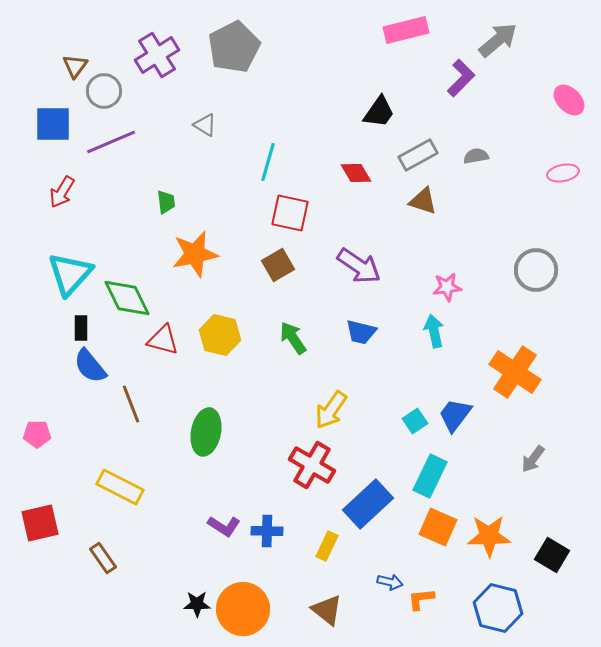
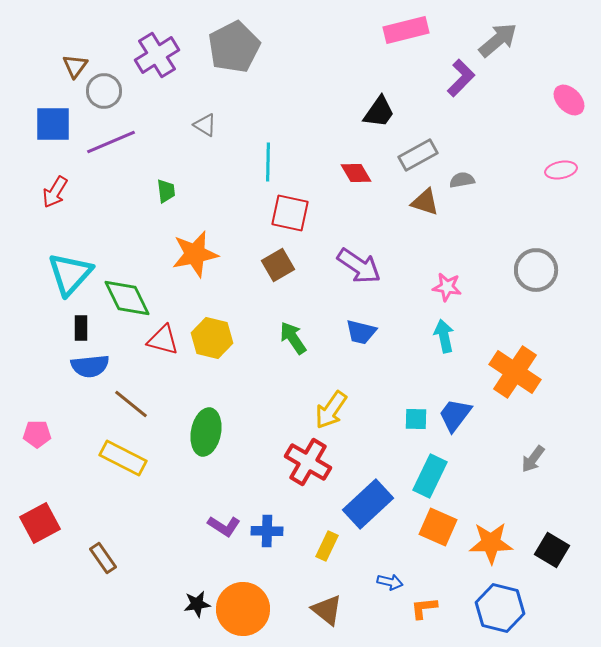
gray semicircle at (476, 156): moved 14 px left, 24 px down
cyan line at (268, 162): rotated 15 degrees counterclockwise
pink ellipse at (563, 173): moved 2 px left, 3 px up
red arrow at (62, 192): moved 7 px left
brown triangle at (423, 201): moved 2 px right, 1 px down
green trapezoid at (166, 202): moved 11 px up
pink star at (447, 287): rotated 16 degrees clockwise
cyan arrow at (434, 331): moved 10 px right, 5 px down
yellow hexagon at (220, 335): moved 8 px left, 3 px down
blue semicircle at (90, 366): rotated 57 degrees counterclockwise
brown line at (131, 404): rotated 30 degrees counterclockwise
cyan square at (415, 421): moved 1 px right, 2 px up; rotated 35 degrees clockwise
red cross at (312, 465): moved 4 px left, 3 px up
yellow rectangle at (120, 487): moved 3 px right, 29 px up
red square at (40, 523): rotated 15 degrees counterclockwise
orange star at (489, 536): moved 2 px right, 7 px down
black square at (552, 555): moved 5 px up
orange L-shape at (421, 599): moved 3 px right, 9 px down
black star at (197, 604): rotated 8 degrees counterclockwise
blue hexagon at (498, 608): moved 2 px right
